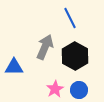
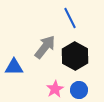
gray arrow: rotated 15 degrees clockwise
